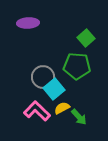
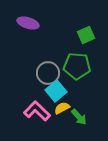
purple ellipse: rotated 20 degrees clockwise
green square: moved 3 px up; rotated 18 degrees clockwise
gray circle: moved 5 px right, 4 px up
cyan square: moved 2 px right, 2 px down
